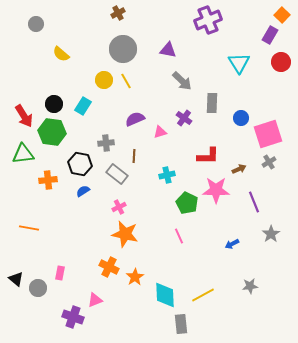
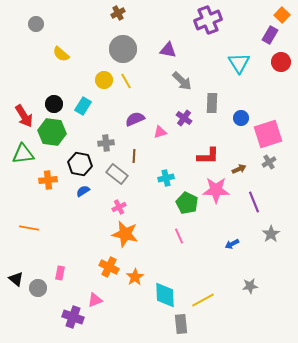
cyan cross at (167, 175): moved 1 px left, 3 px down
yellow line at (203, 295): moved 5 px down
